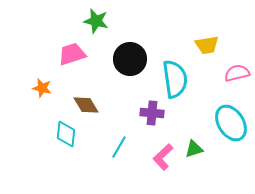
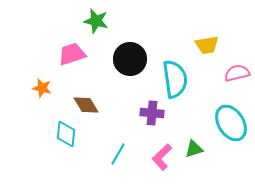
cyan line: moved 1 px left, 7 px down
pink L-shape: moved 1 px left
